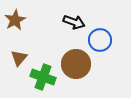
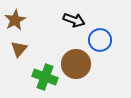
black arrow: moved 2 px up
brown triangle: moved 9 px up
green cross: moved 2 px right
